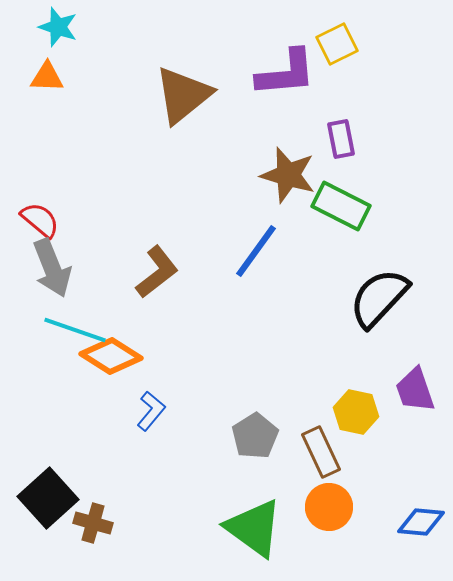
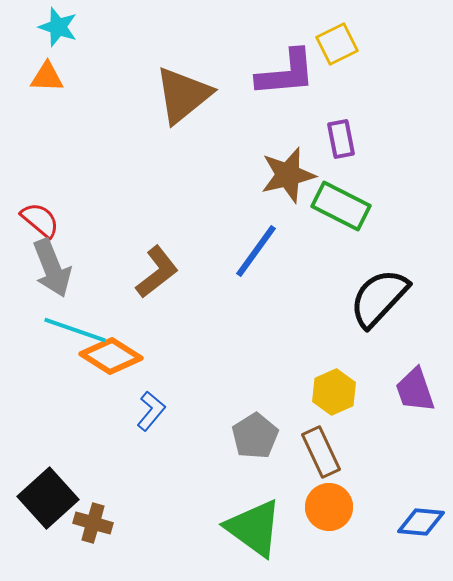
brown star: rotated 30 degrees counterclockwise
yellow hexagon: moved 22 px left, 20 px up; rotated 24 degrees clockwise
